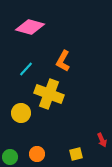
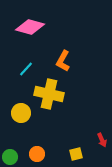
yellow cross: rotated 8 degrees counterclockwise
